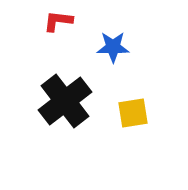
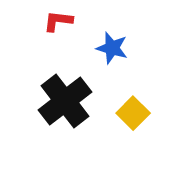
blue star: moved 1 px left, 1 px down; rotated 16 degrees clockwise
yellow square: rotated 36 degrees counterclockwise
